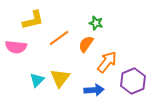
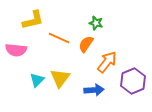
orange line: rotated 60 degrees clockwise
pink semicircle: moved 3 px down
